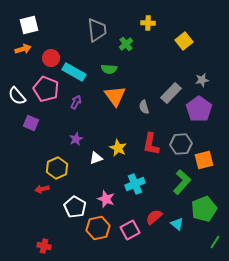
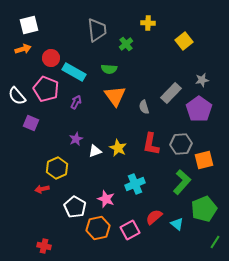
white triangle: moved 1 px left, 7 px up
